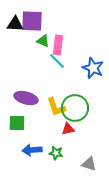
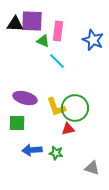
pink rectangle: moved 14 px up
blue star: moved 28 px up
purple ellipse: moved 1 px left
gray triangle: moved 3 px right, 4 px down
